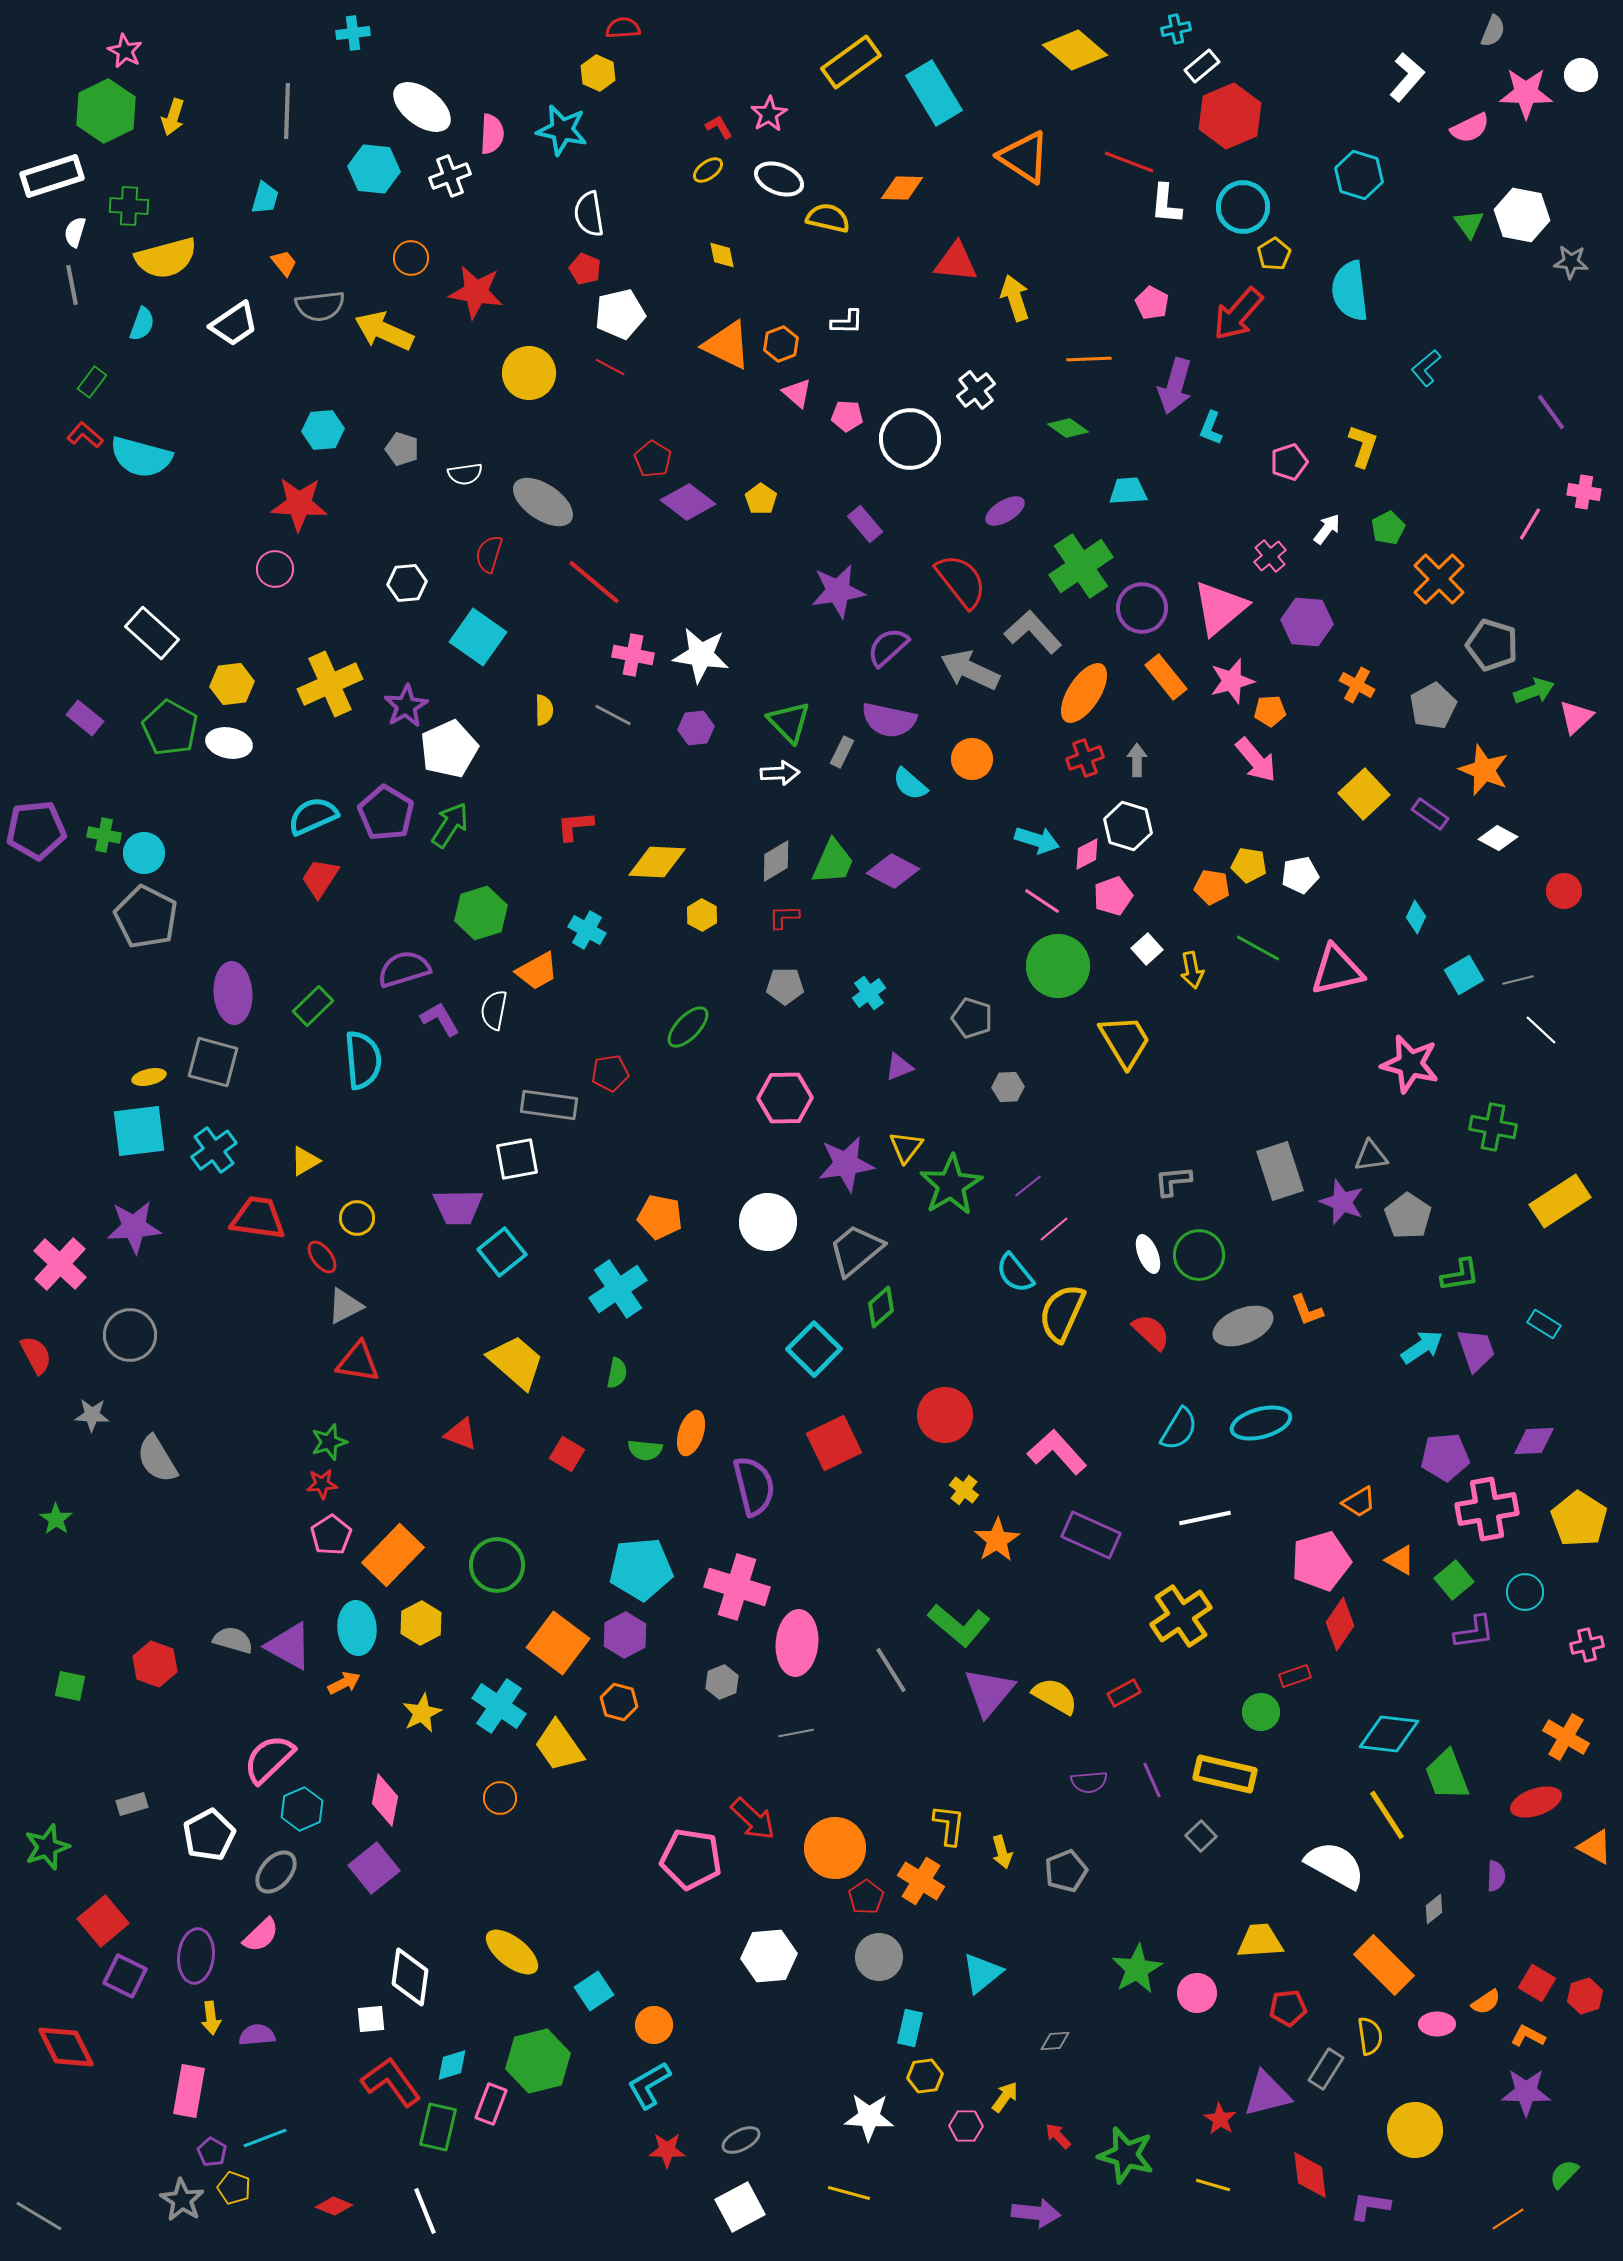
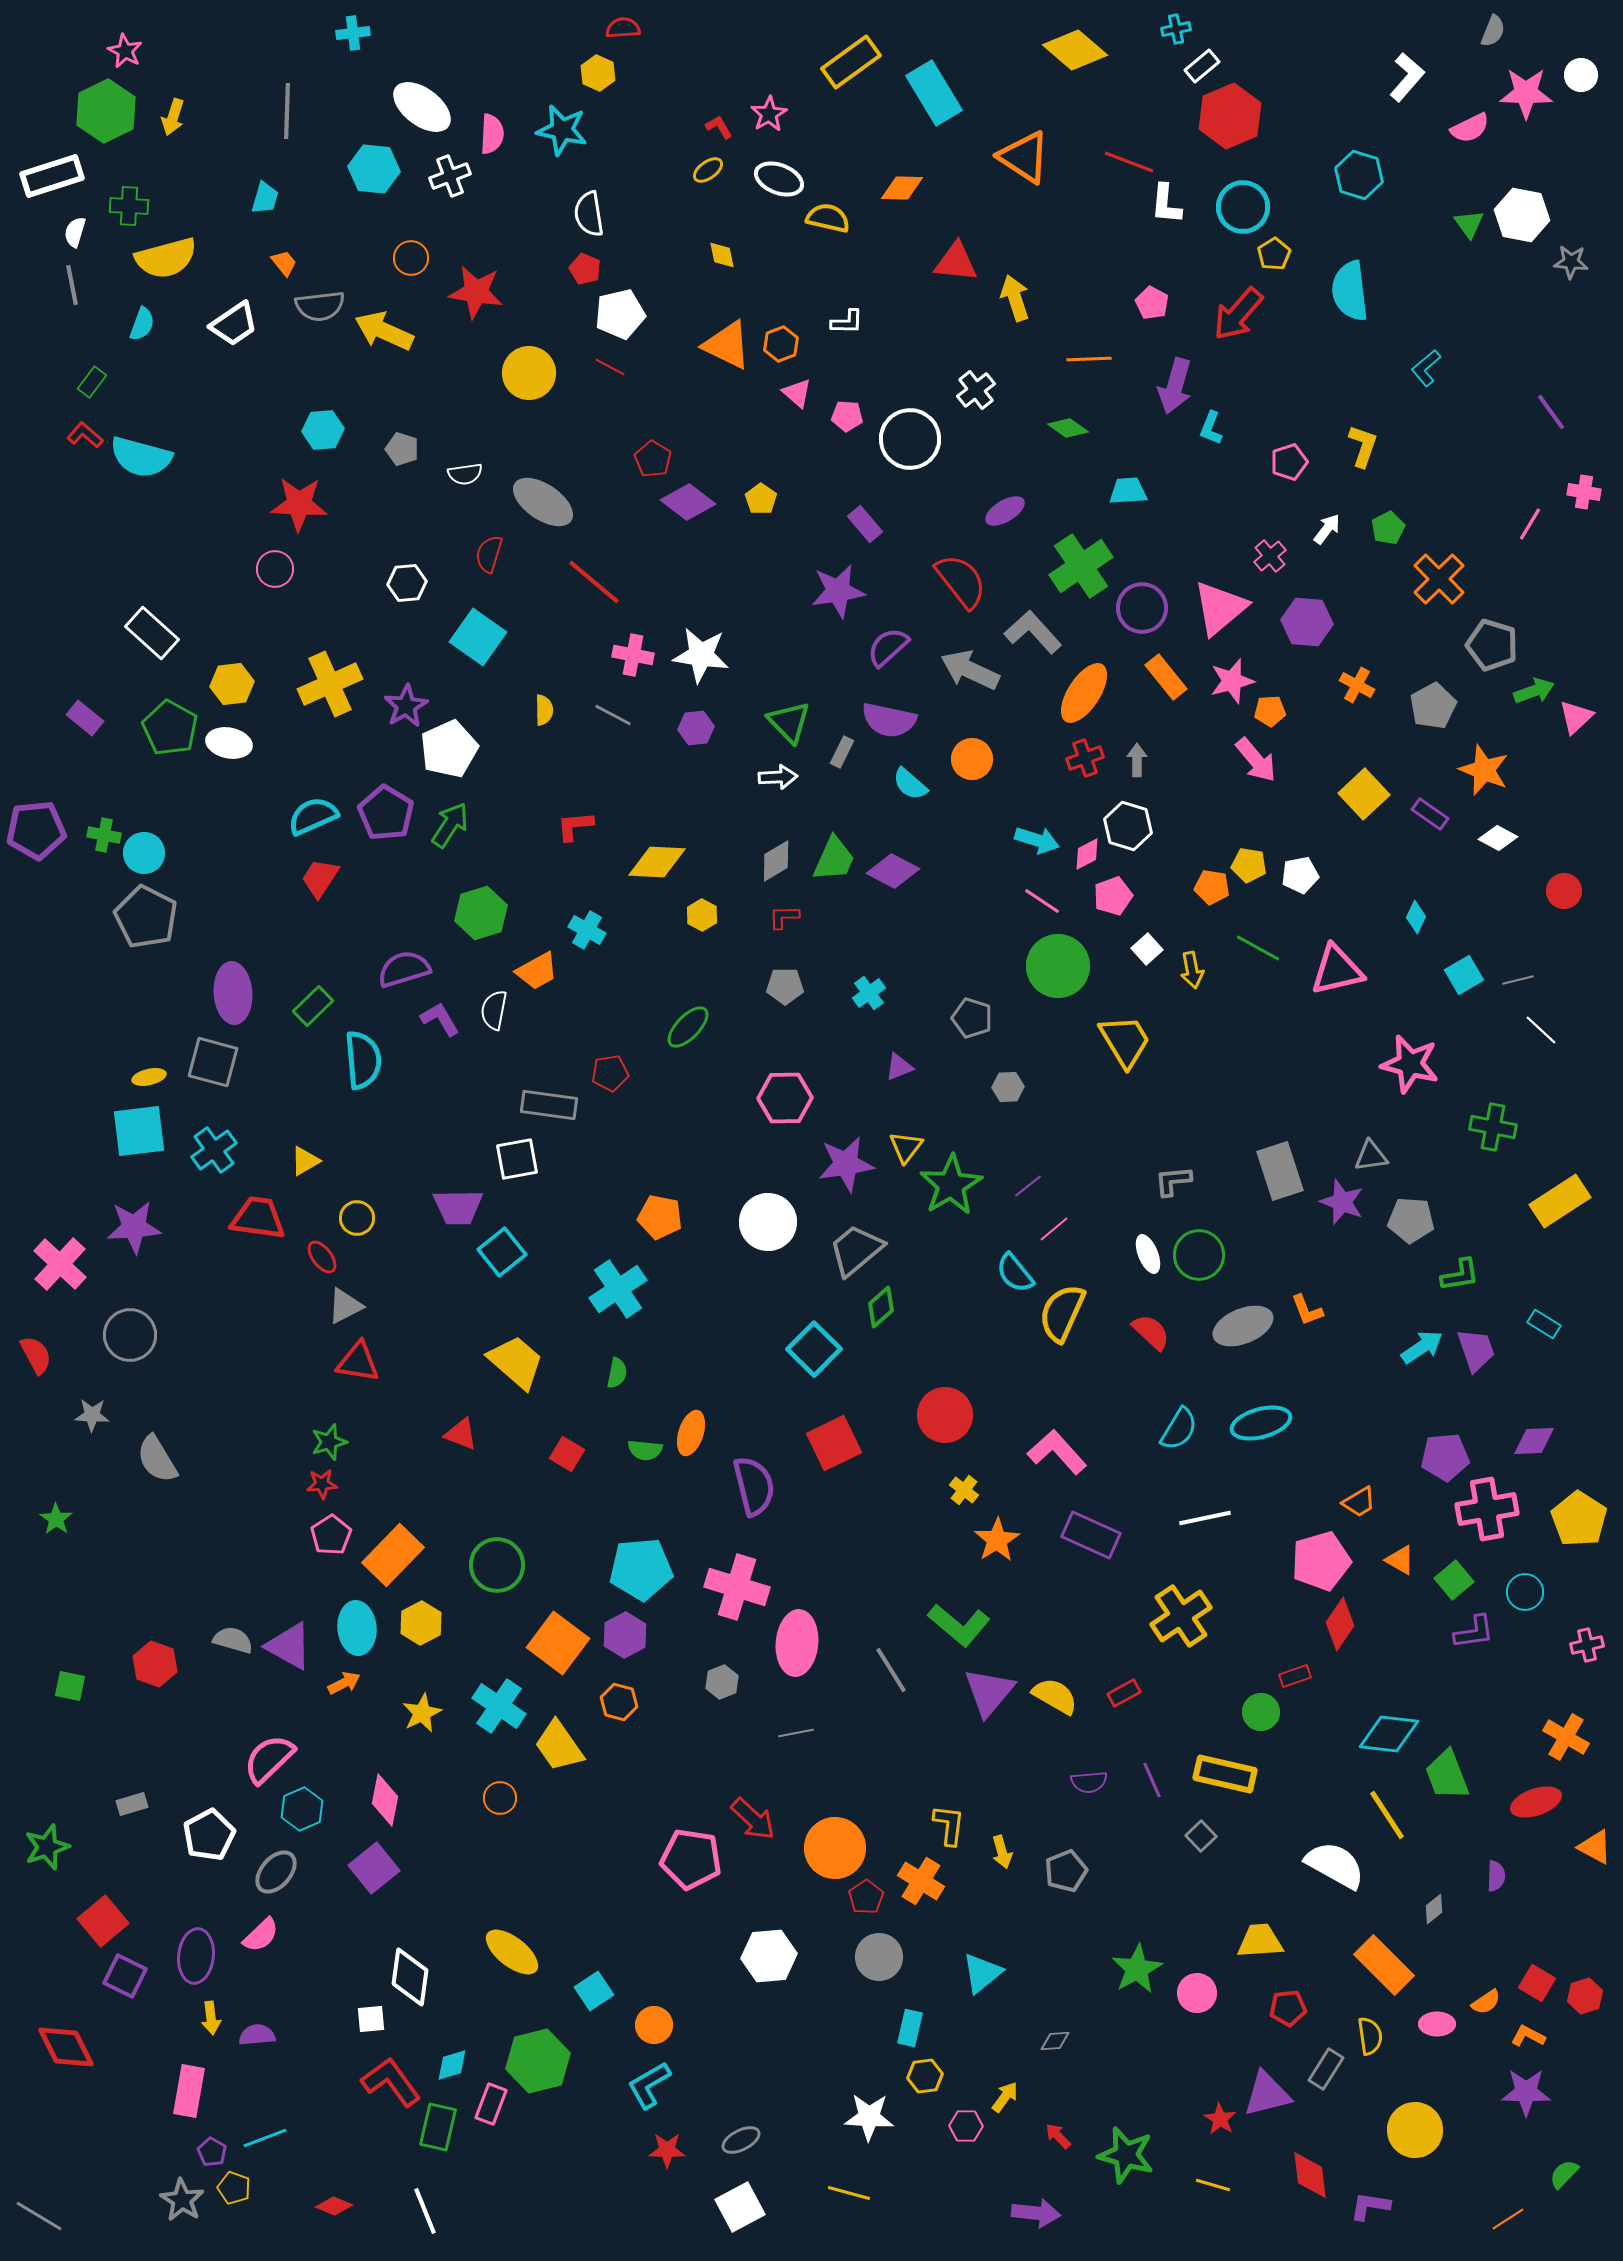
white arrow at (780, 773): moved 2 px left, 4 px down
green trapezoid at (833, 862): moved 1 px right, 3 px up
gray pentagon at (1408, 1216): moved 3 px right, 4 px down; rotated 30 degrees counterclockwise
